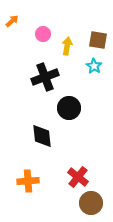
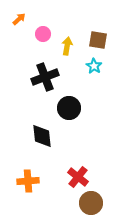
orange arrow: moved 7 px right, 2 px up
